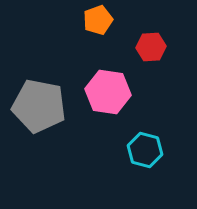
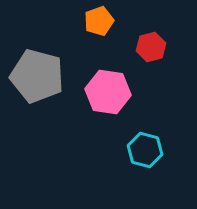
orange pentagon: moved 1 px right, 1 px down
red hexagon: rotated 12 degrees counterclockwise
gray pentagon: moved 2 px left, 30 px up; rotated 4 degrees clockwise
